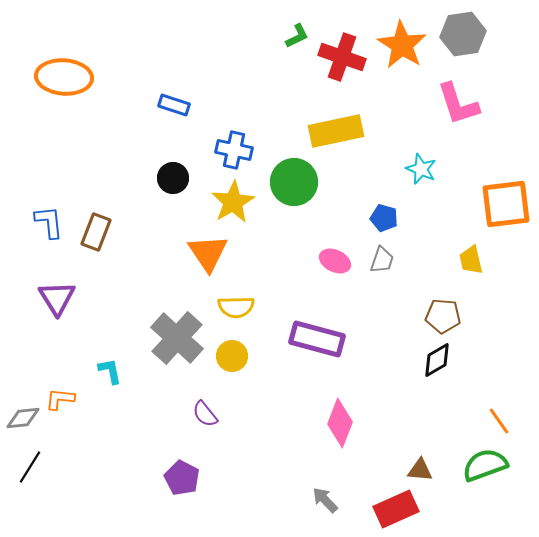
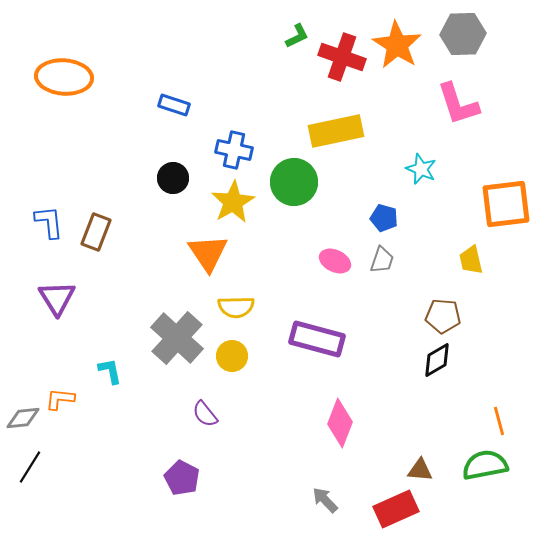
gray hexagon: rotated 6 degrees clockwise
orange star: moved 5 px left
orange line: rotated 20 degrees clockwise
green semicircle: rotated 9 degrees clockwise
